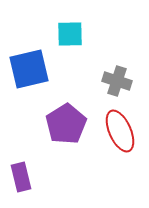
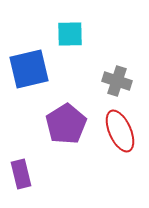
purple rectangle: moved 3 px up
